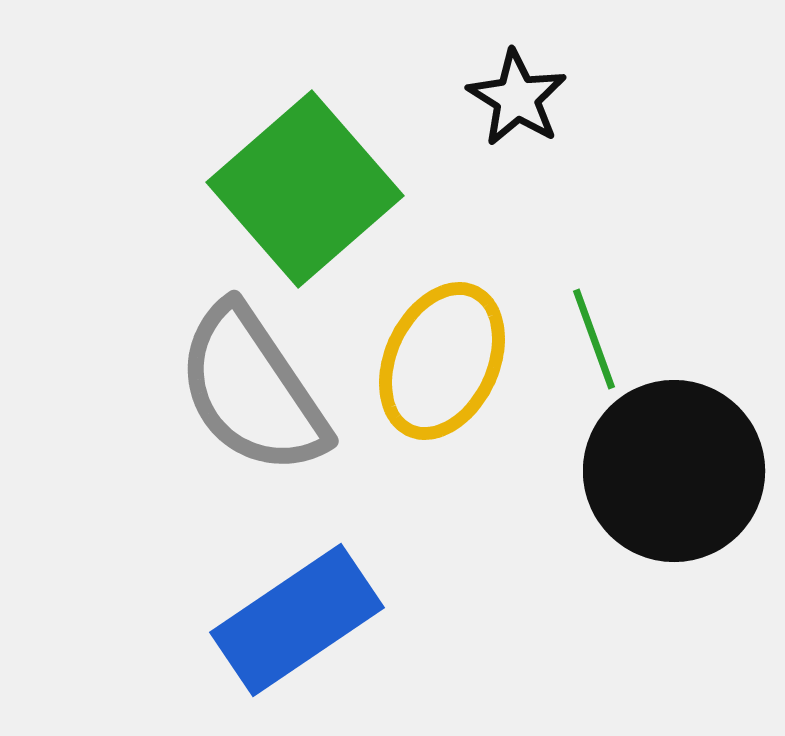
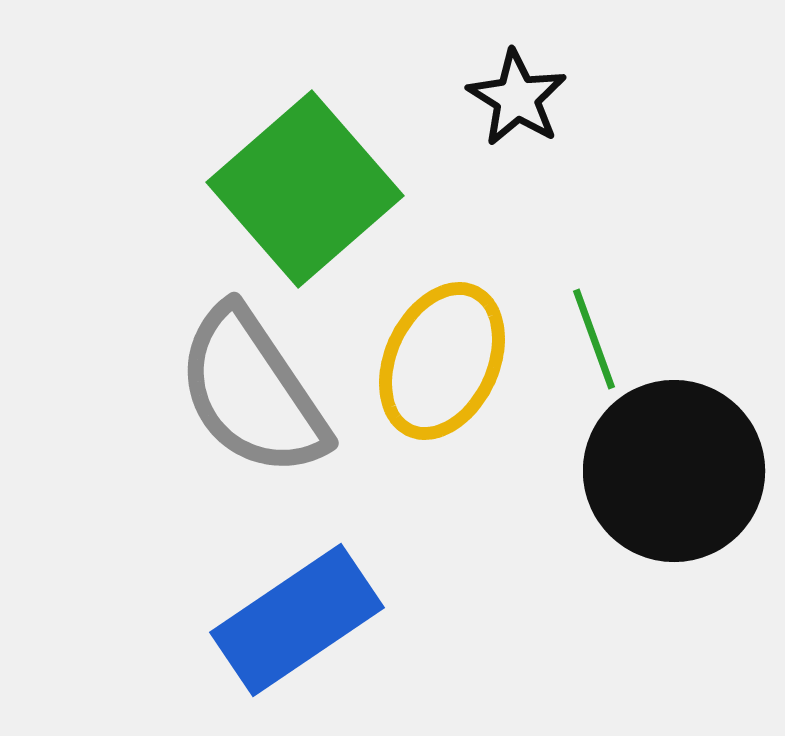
gray semicircle: moved 2 px down
